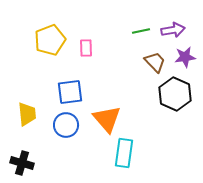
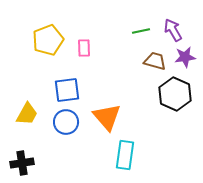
purple arrow: rotated 110 degrees counterclockwise
yellow pentagon: moved 2 px left
pink rectangle: moved 2 px left
brown trapezoid: moved 1 px up; rotated 30 degrees counterclockwise
blue square: moved 3 px left, 2 px up
yellow trapezoid: rotated 35 degrees clockwise
orange triangle: moved 2 px up
blue circle: moved 3 px up
cyan rectangle: moved 1 px right, 2 px down
black cross: rotated 25 degrees counterclockwise
